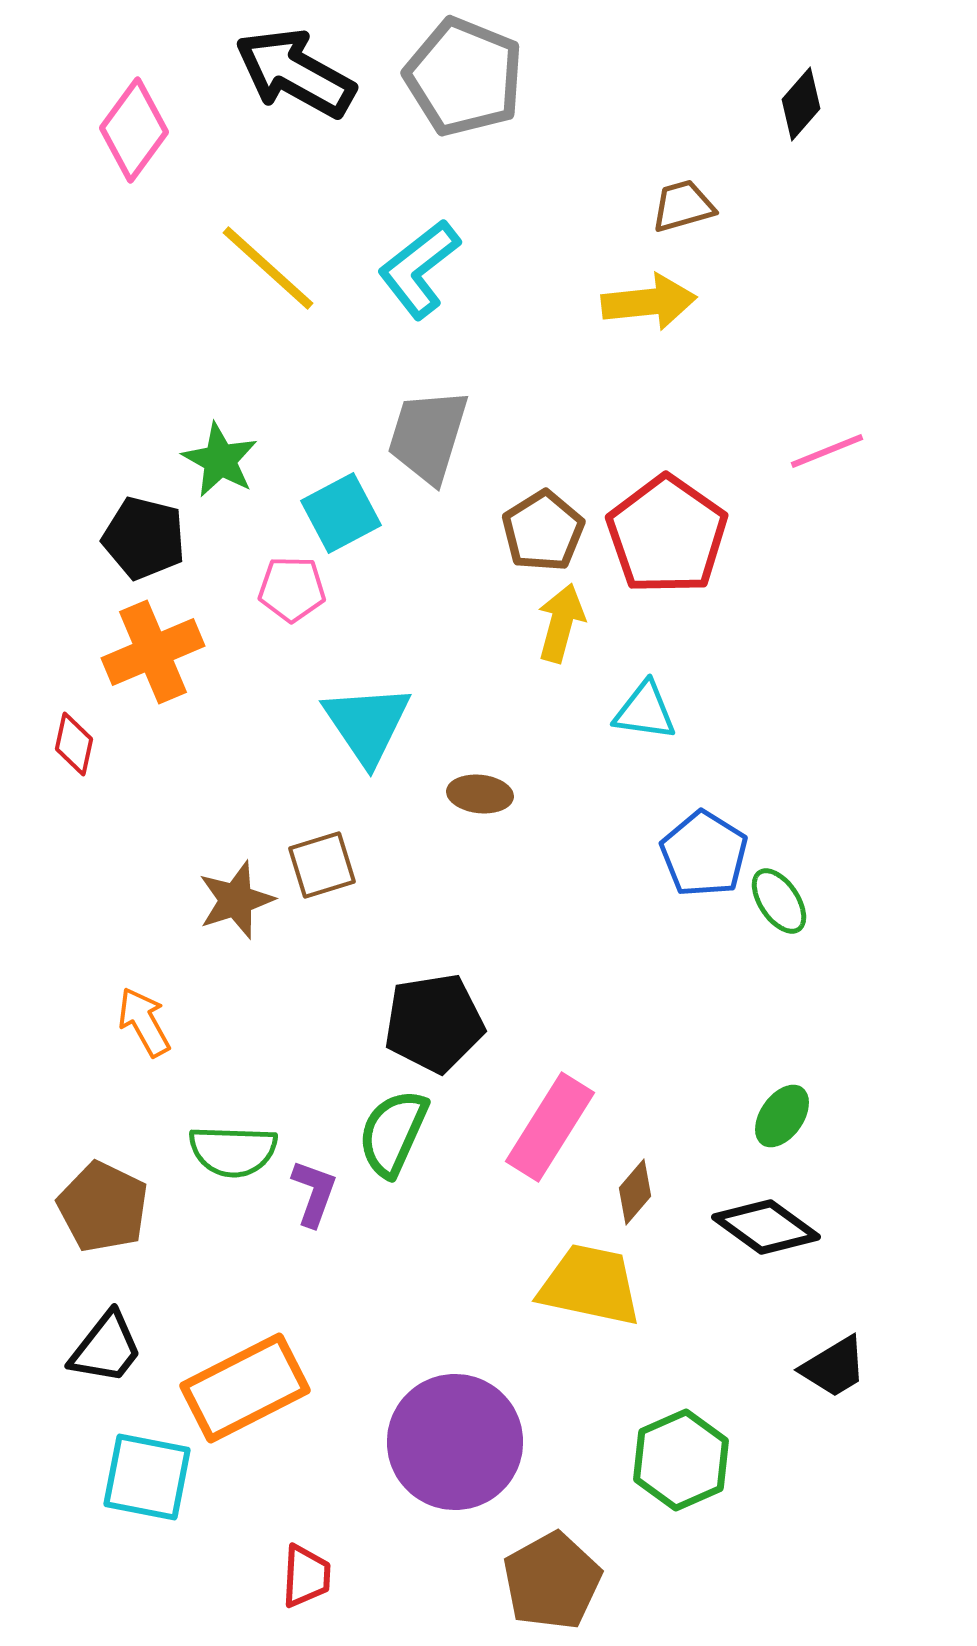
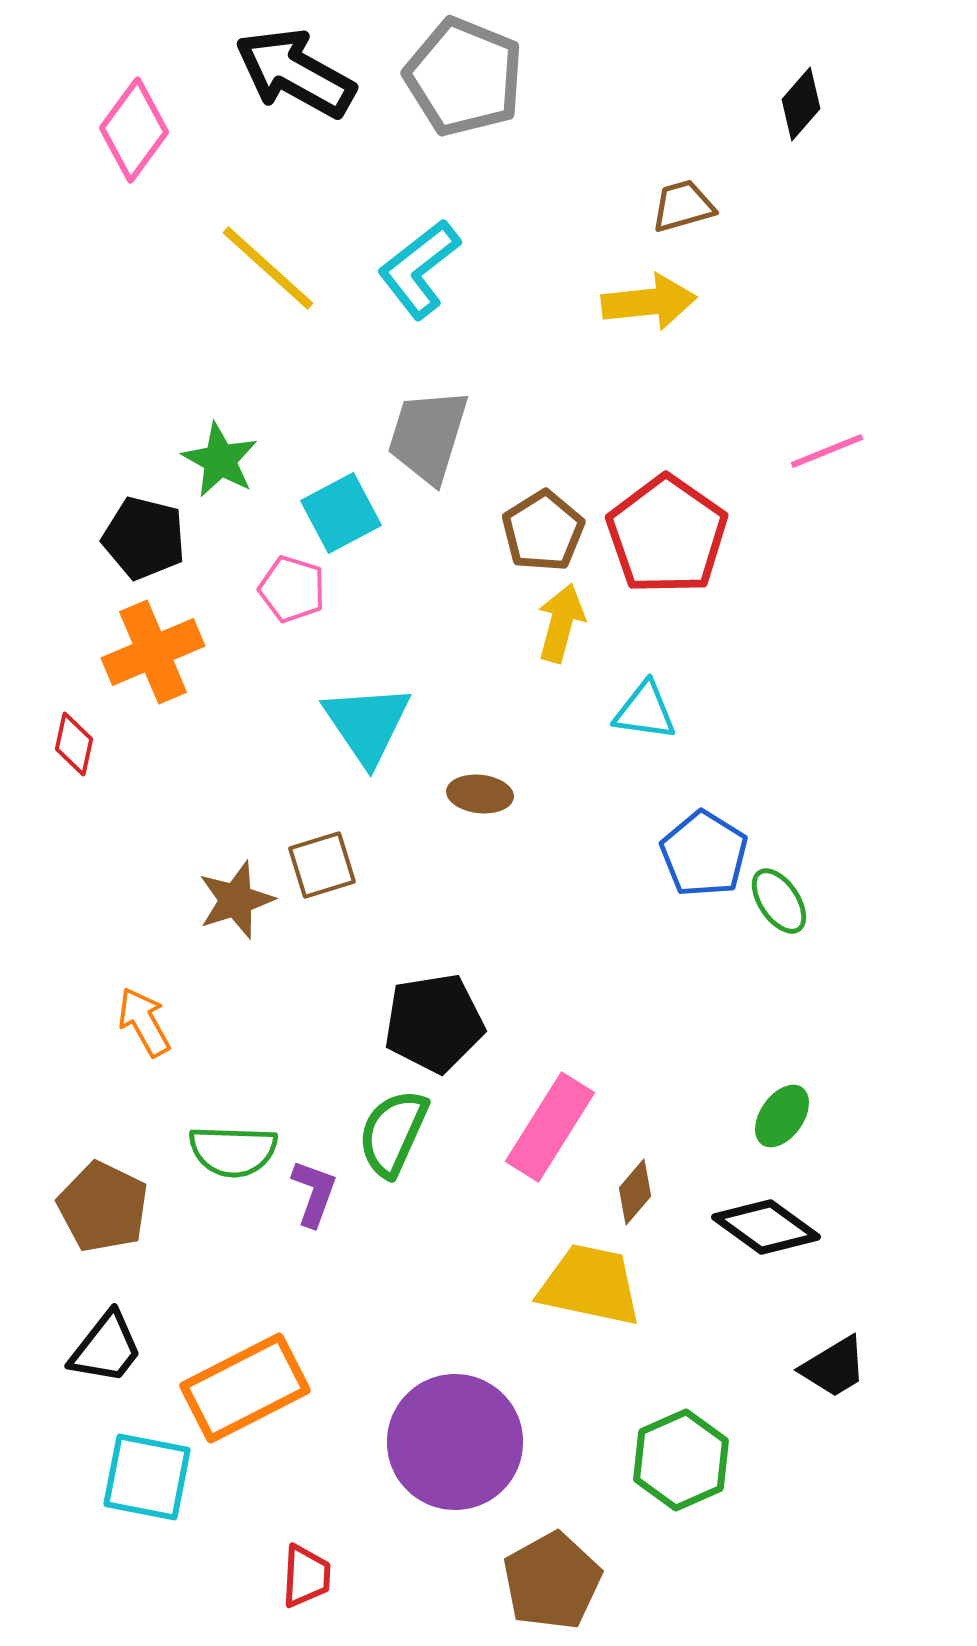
pink pentagon at (292, 589): rotated 16 degrees clockwise
